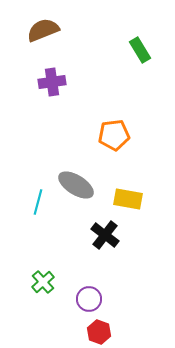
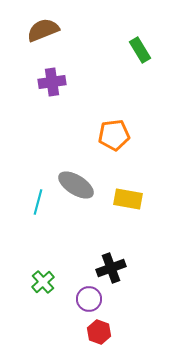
black cross: moved 6 px right, 33 px down; rotated 32 degrees clockwise
